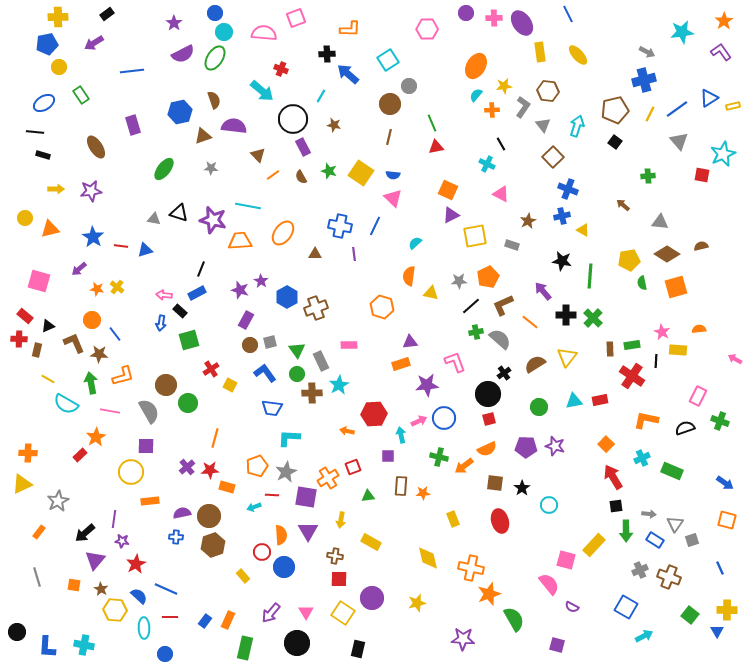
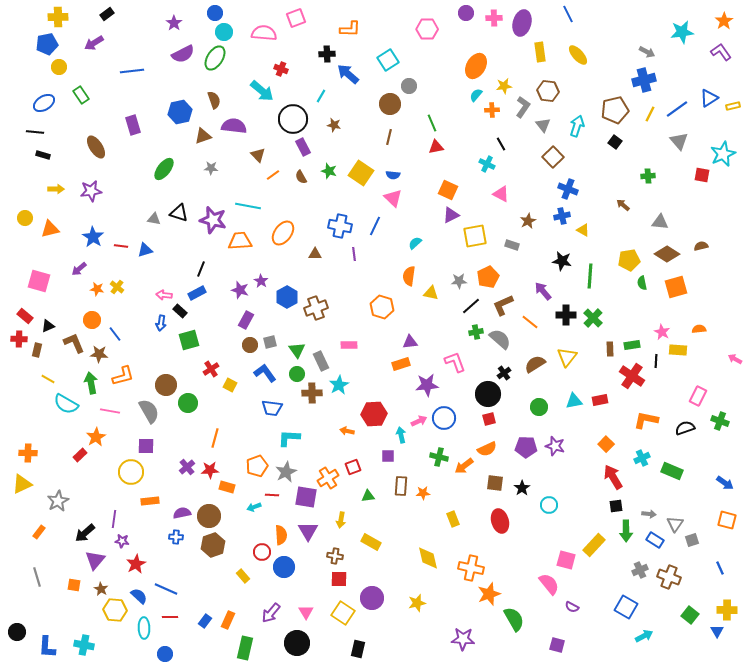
purple ellipse at (522, 23): rotated 50 degrees clockwise
